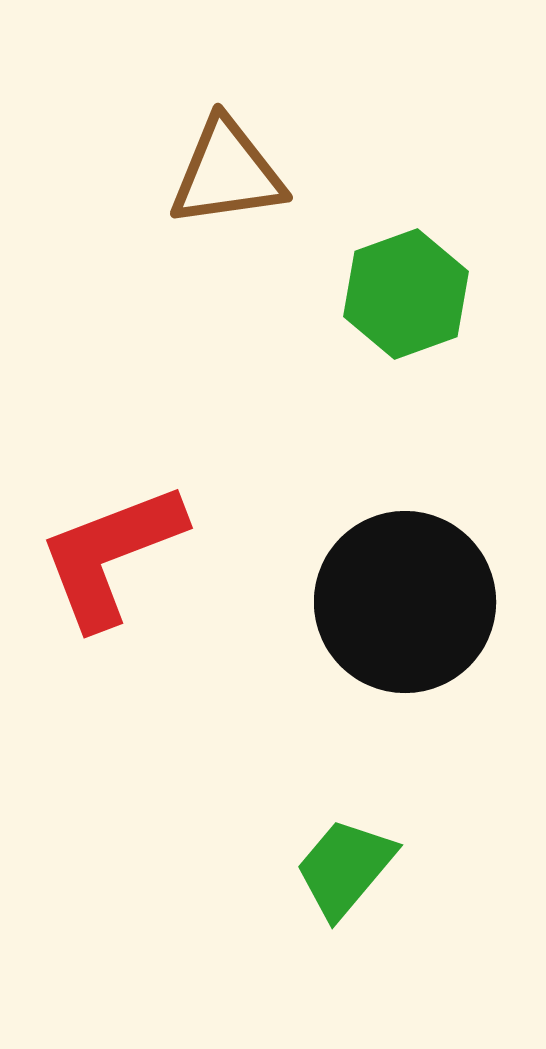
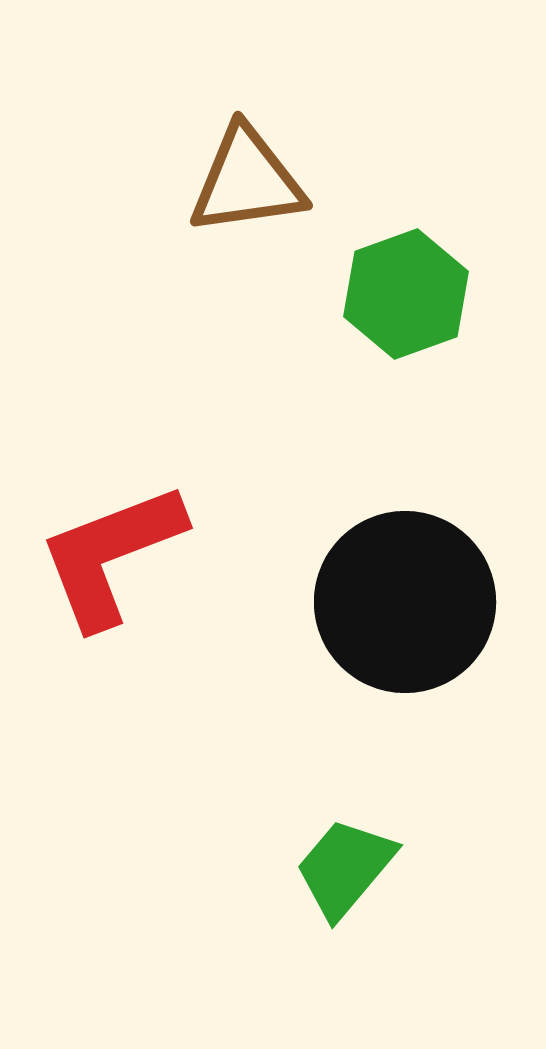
brown triangle: moved 20 px right, 8 px down
